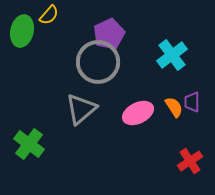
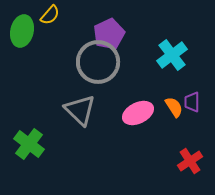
yellow semicircle: moved 1 px right
gray triangle: moved 1 px left, 1 px down; rotated 36 degrees counterclockwise
